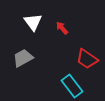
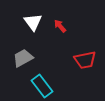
red arrow: moved 2 px left, 2 px up
red trapezoid: moved 2 px left, 1 px down; rotated 45 degrees counterclockwise
cyan rectangle: moved 30 px left
